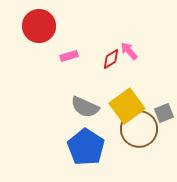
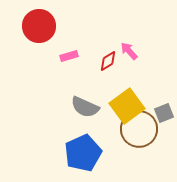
red diamond: moved 3 px left, 2 px down
blue pentagon: moved 3 px left, 6 px down; rotated 15 degrees clockwise
